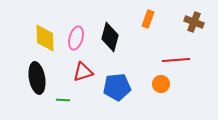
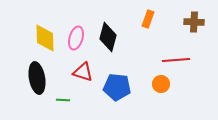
brown cross: rotated 18 degrees counterclockwise
black diamond: moved 2 px left
red triangle: rotated 35 degrees clockwise
blue pentagon: rotated 12 degrees clockwise
